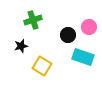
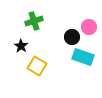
green cross: moved 1 px right, 1 px down
black circle: moved 4 px right, 2 px down
black star: rotated 24 degrees counterclockwise
yellow square: moved 5 px left
